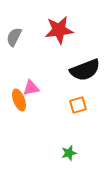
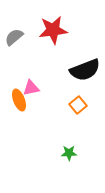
red star: moved 6 px left
gray semicircle: rotated 24 degrees clockwise
orange square: rotated 24 degrees counterclockwise
green star: rotated 14 degrees clockwise
